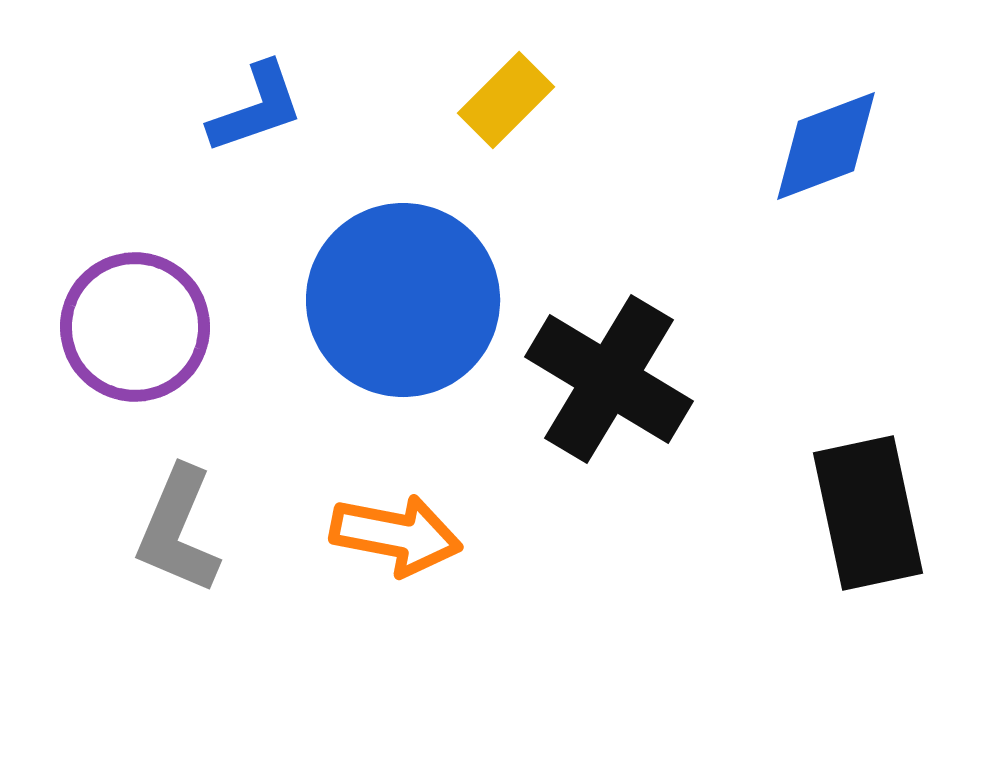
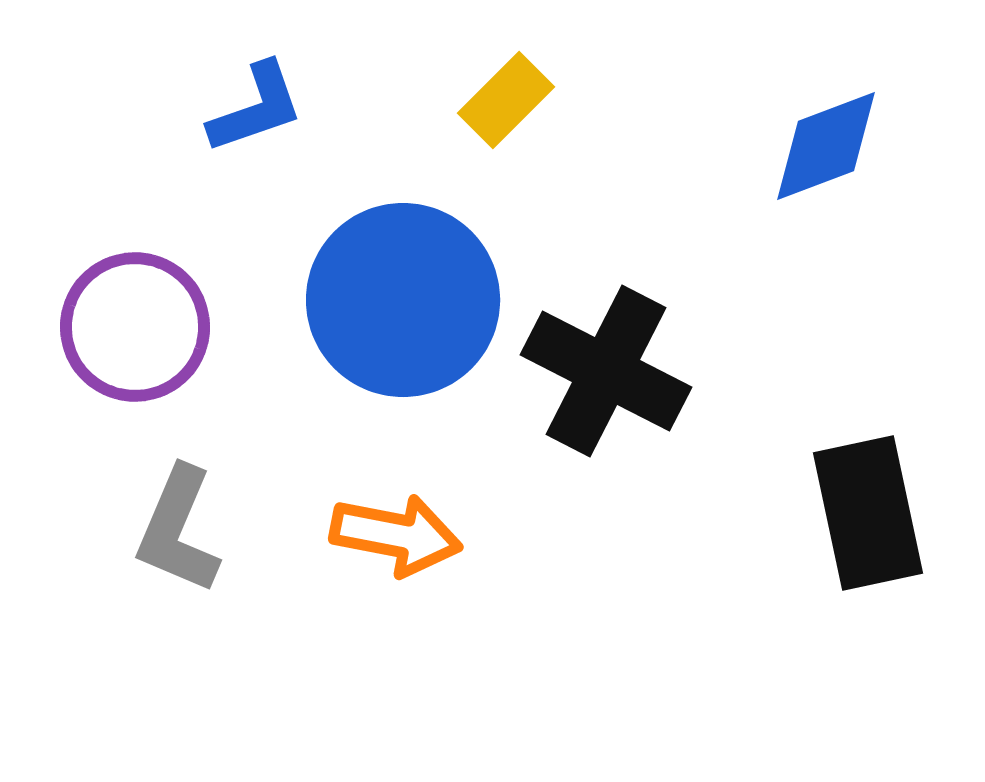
black cross: moved 3 px left, 8 px up; rotated 4 degrees counterclockwise
